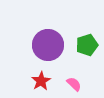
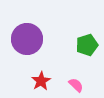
purple circle: moved 21 px left, 6 px up
pink semicircle: moved 2 px right, 1 px down
